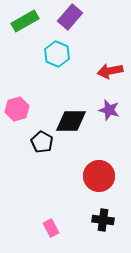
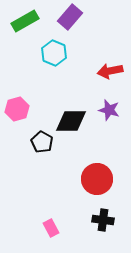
cyan hexagon: moved 3 px left, 1 px up
red circle: moved 2 px left, 3 px down
